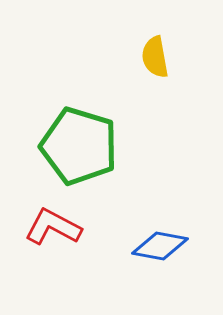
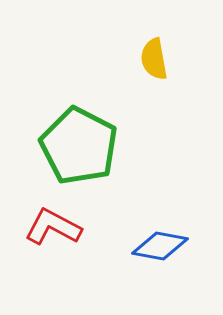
yellow semicircle: moved 1 px left, 2 px down
green pentagon: rotated 10 degrees clockwise
